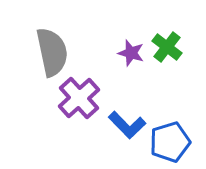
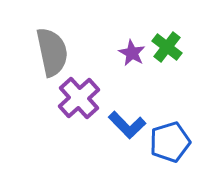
purple star: moved 1 px right; rotated 12 degrees clockwise
